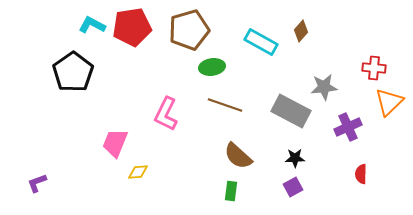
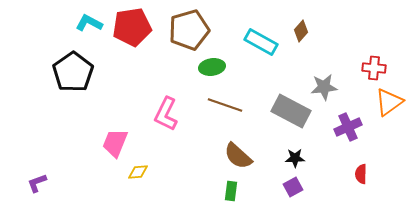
cyan L-shape: moved 3 px left, 2 px up
orange triangle: rotated 8 degrees clockwise
